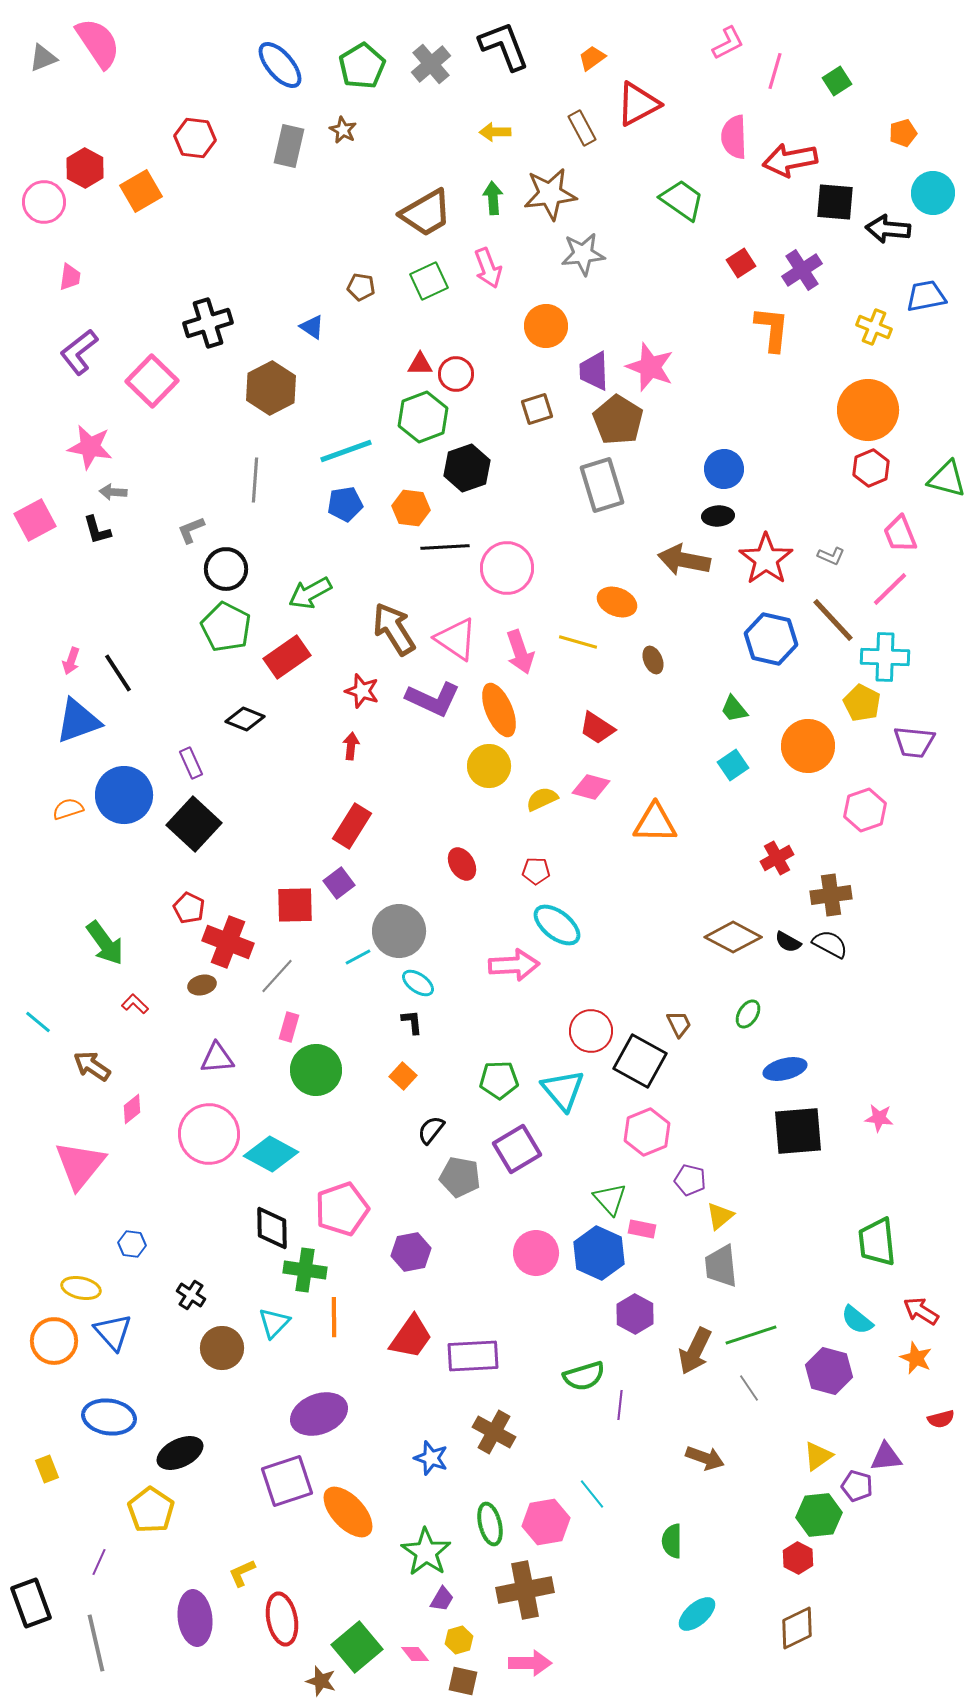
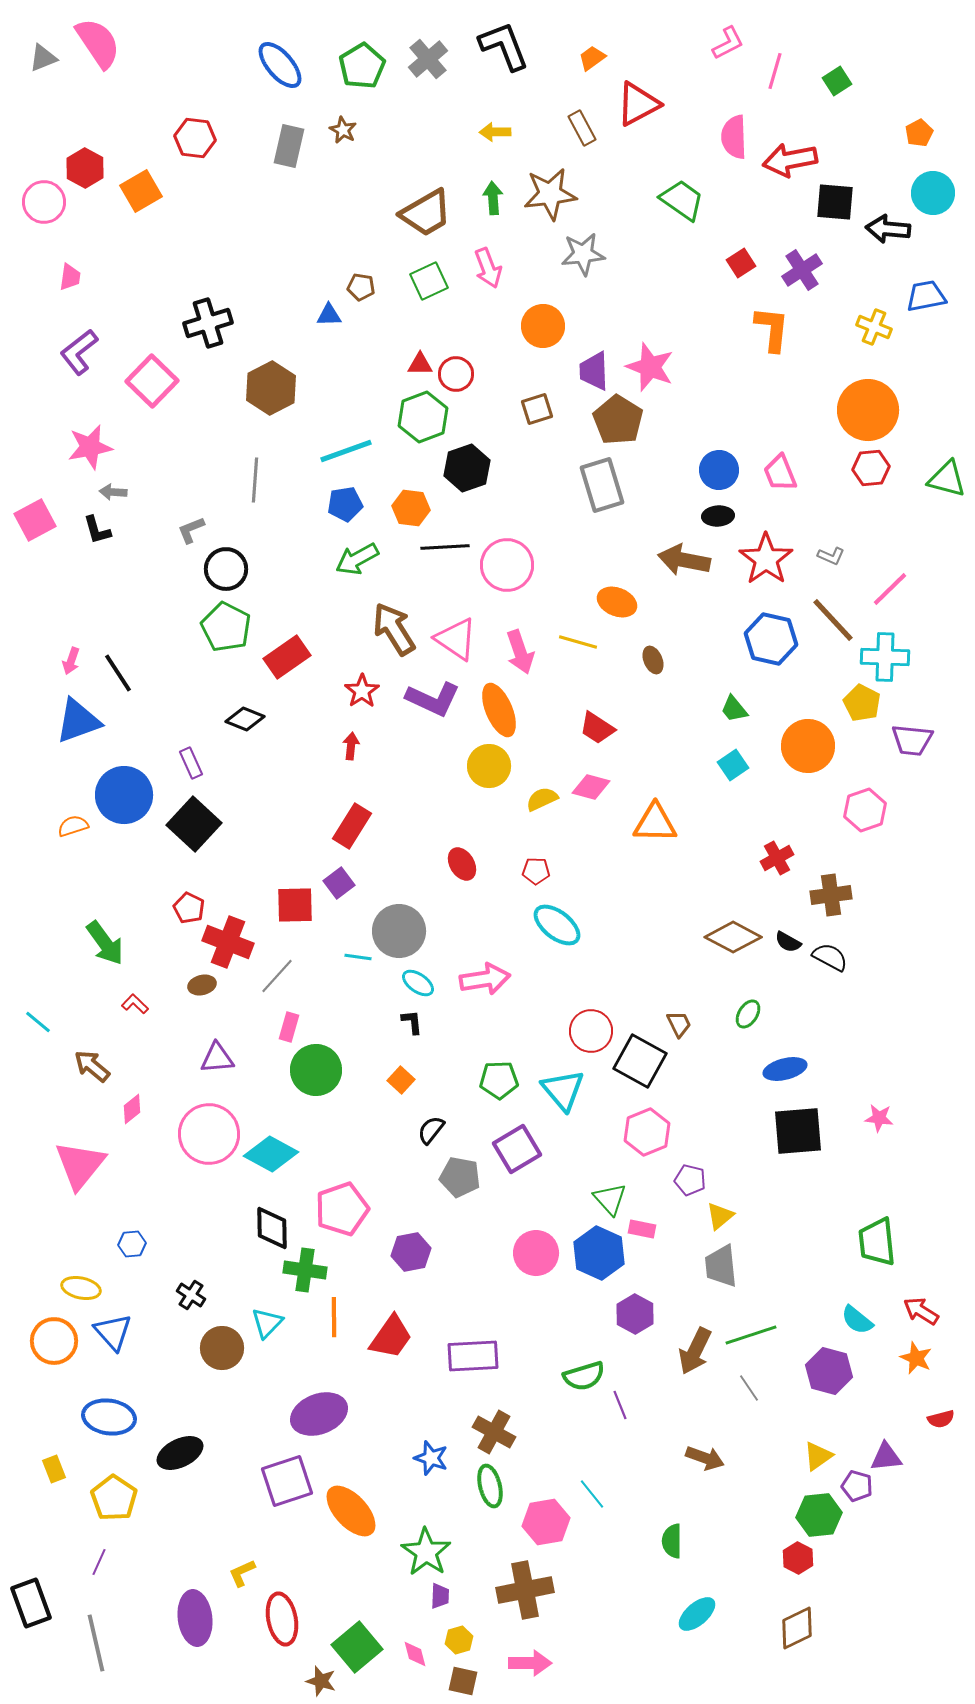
gray cross at (431, 64): moved 3 px left, 5 px up
orange pentagon at (903, 133): moved 16 px right; rotated 12 degrees counterclockwise
orange circle at (546, 326): moved 3 px left
blue triangle at (312, 327): moved 17 px right, 12 px up; rotated 36 degrees counterclockwise
pink star at (90, 447): rotated 21 degrees counterclockwise
red hexagon at (871, 468): rotated 18 degrees clockwise
blue circle at (724, 469): moved 5 px left, 1 px down
pink trapezoid at (900, 534): moved 120 px left, 61 px up
pink circle at (507, 568): moved 3 px up
green arrow at (310, 593): moved 47 px right, 34 px up
red star at (362, 691): rotated 20 degrees clockwise
purple trapezoid at (914, 742): moved 2 px left, 2 px up
orange semicircle at (68, 809): moved 5 px right, 17 px down
black semicircle at (830, 944): moved 13 px down
cyan line at (358, 957): rotated 36 degrees clockwise
pink arrow at (514, 965): moved 29 px left, 14 px down; rotated 6 degrees counterclockwise
brown arrow at (92, 1066): rotated 6 degrees clockwise
orange square at (403, 1076): moved 2 px left, 4 px down
blue hexagon at (132, 1244): rotated 12 degrees counterclockwise
cyan triangle at (274, 1323): moved 7 px left
red trapezoid at (411, 1337): moved 20 px left
purple line at (620, 1405): rotated 28 degrees counterclockwise
yellow rectangle at (47, 1469): moved 7 px right
yellow pentagon at (151, 1510): moved 37 px left, 12 px up
orange ellipse at (348, 1512): moved 3 px right, 1 px up
green ellipse at (490, 1524): moved 38 px up
purple trapezoid at (442, 1599): moved 2 px left, 3 px up; rotated 28 degrees counterclockwise
pink diamond at (415, 1654): rotated 24 degrees clockwise
